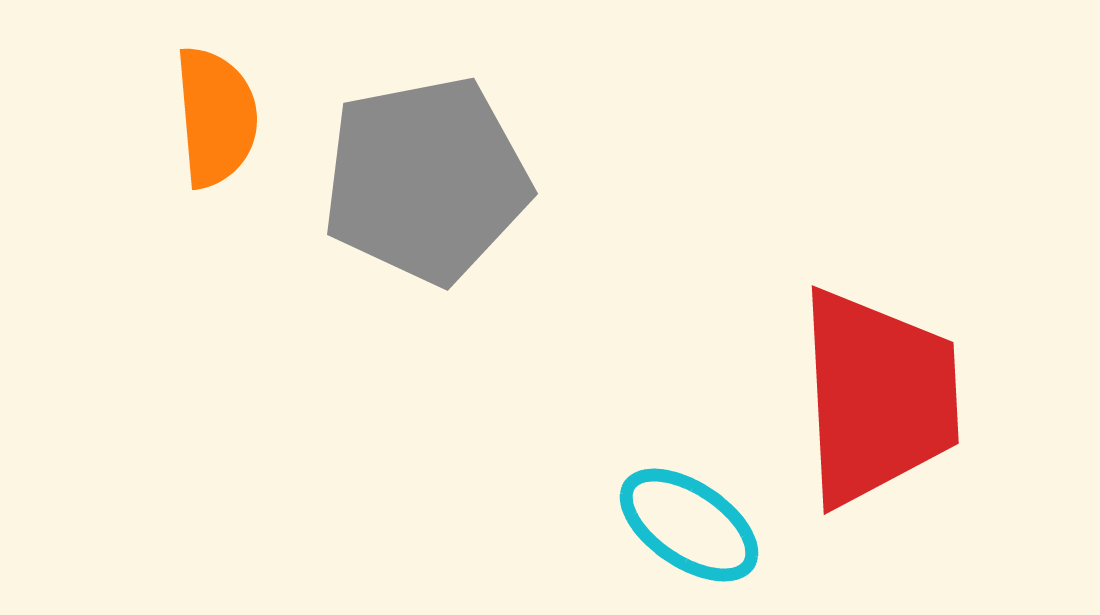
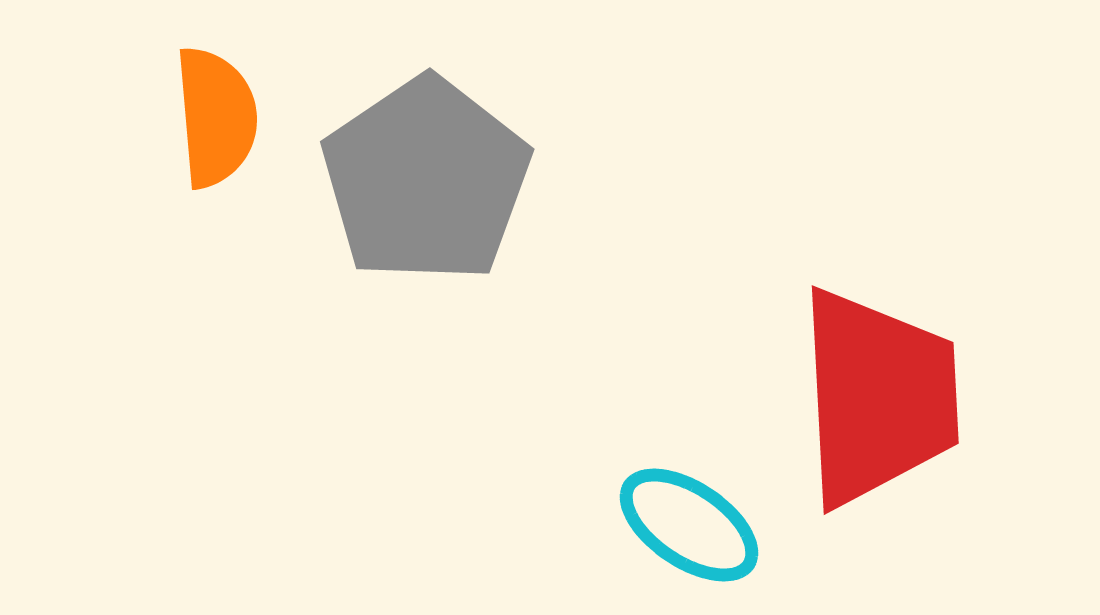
gray pentagon: rotated 23 degrees counterclockwise
